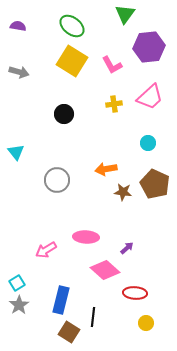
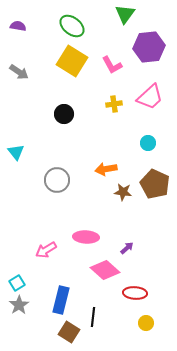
gray arrow: rotated 18 degrees clockwise
